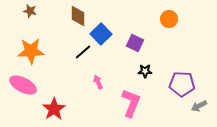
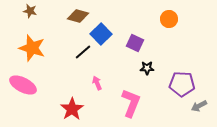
brown diamond: rotated 75 degrees counterclockwise
orange star: moved 1 px right, 3 px up; rotated 20 degrees clockwise
black star: moved 2 px right, 3 px up
pink arrow: moved 1 px left, 1 px down
red star: moved 18 px right
